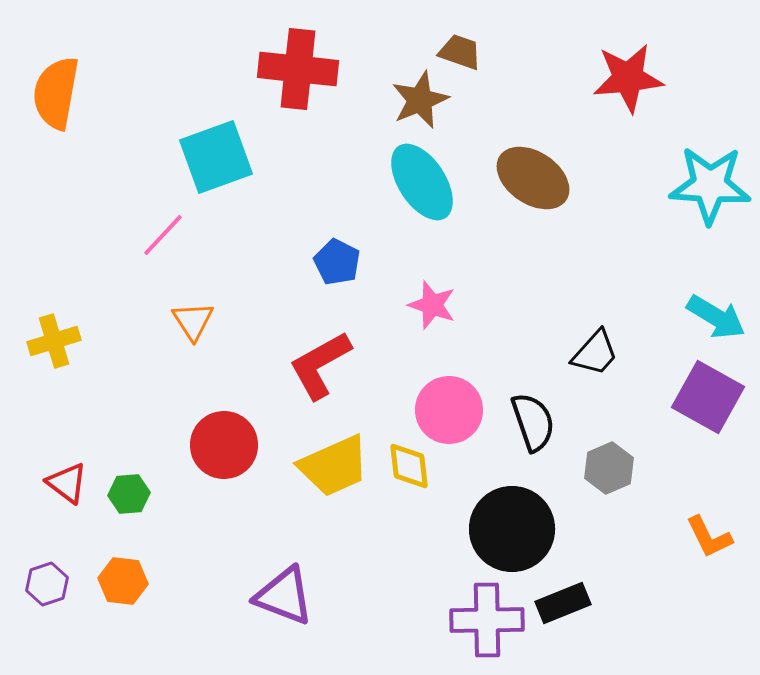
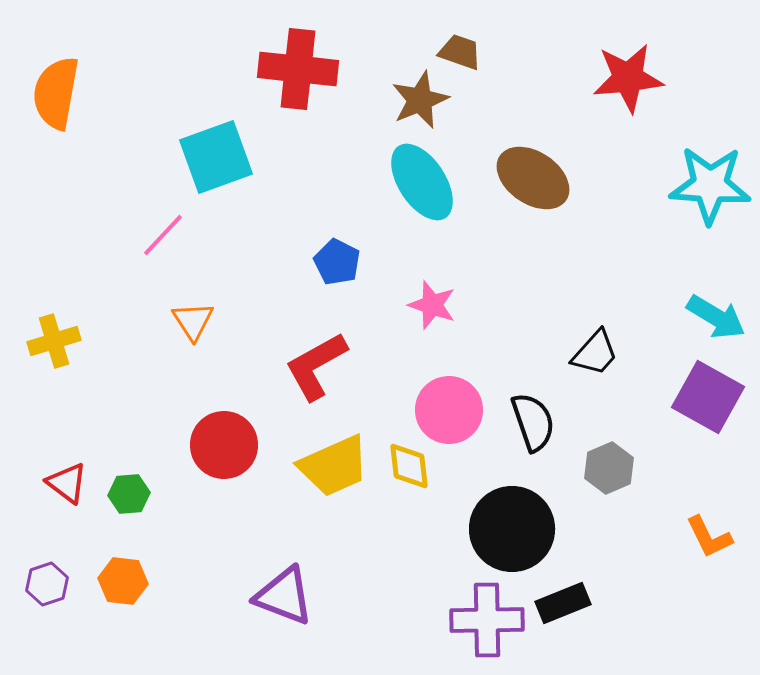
red L-shape: moved 4 px left, 1 px down
